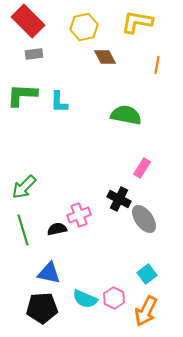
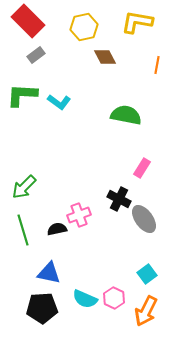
gray rectangle: moved 2 px right, 1 px down; rotated 30 degrees counterclockwise
cyan L-shape: rotated 55 degrees counterclockwise
